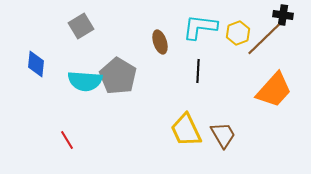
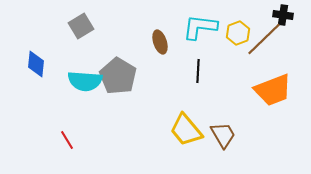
orange trapezoid: moved 1 px left; rotated 27 degrees clockwise
yellow trapezoid: rotated 15 degrees counterclockwise
